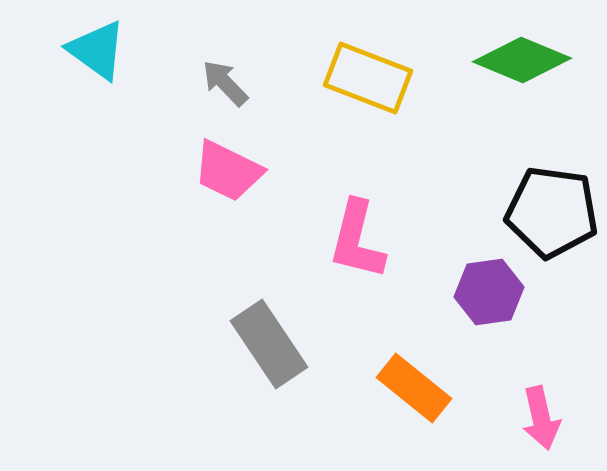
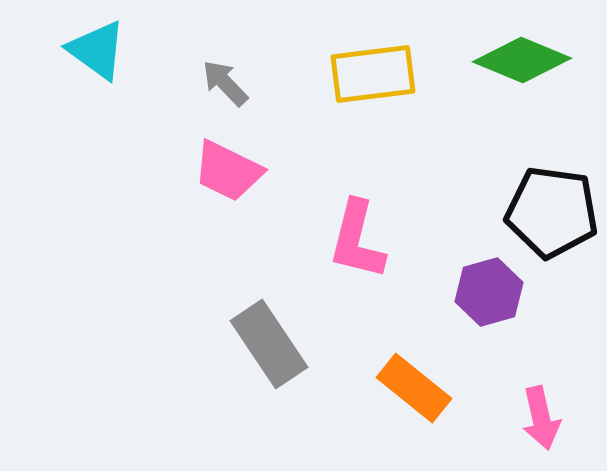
yellow rectangle: moved 5 px right, 4 px up; rotated 28 degrees counterclockwise
purple hexagon: rotated 8 degrees counterclockwise
